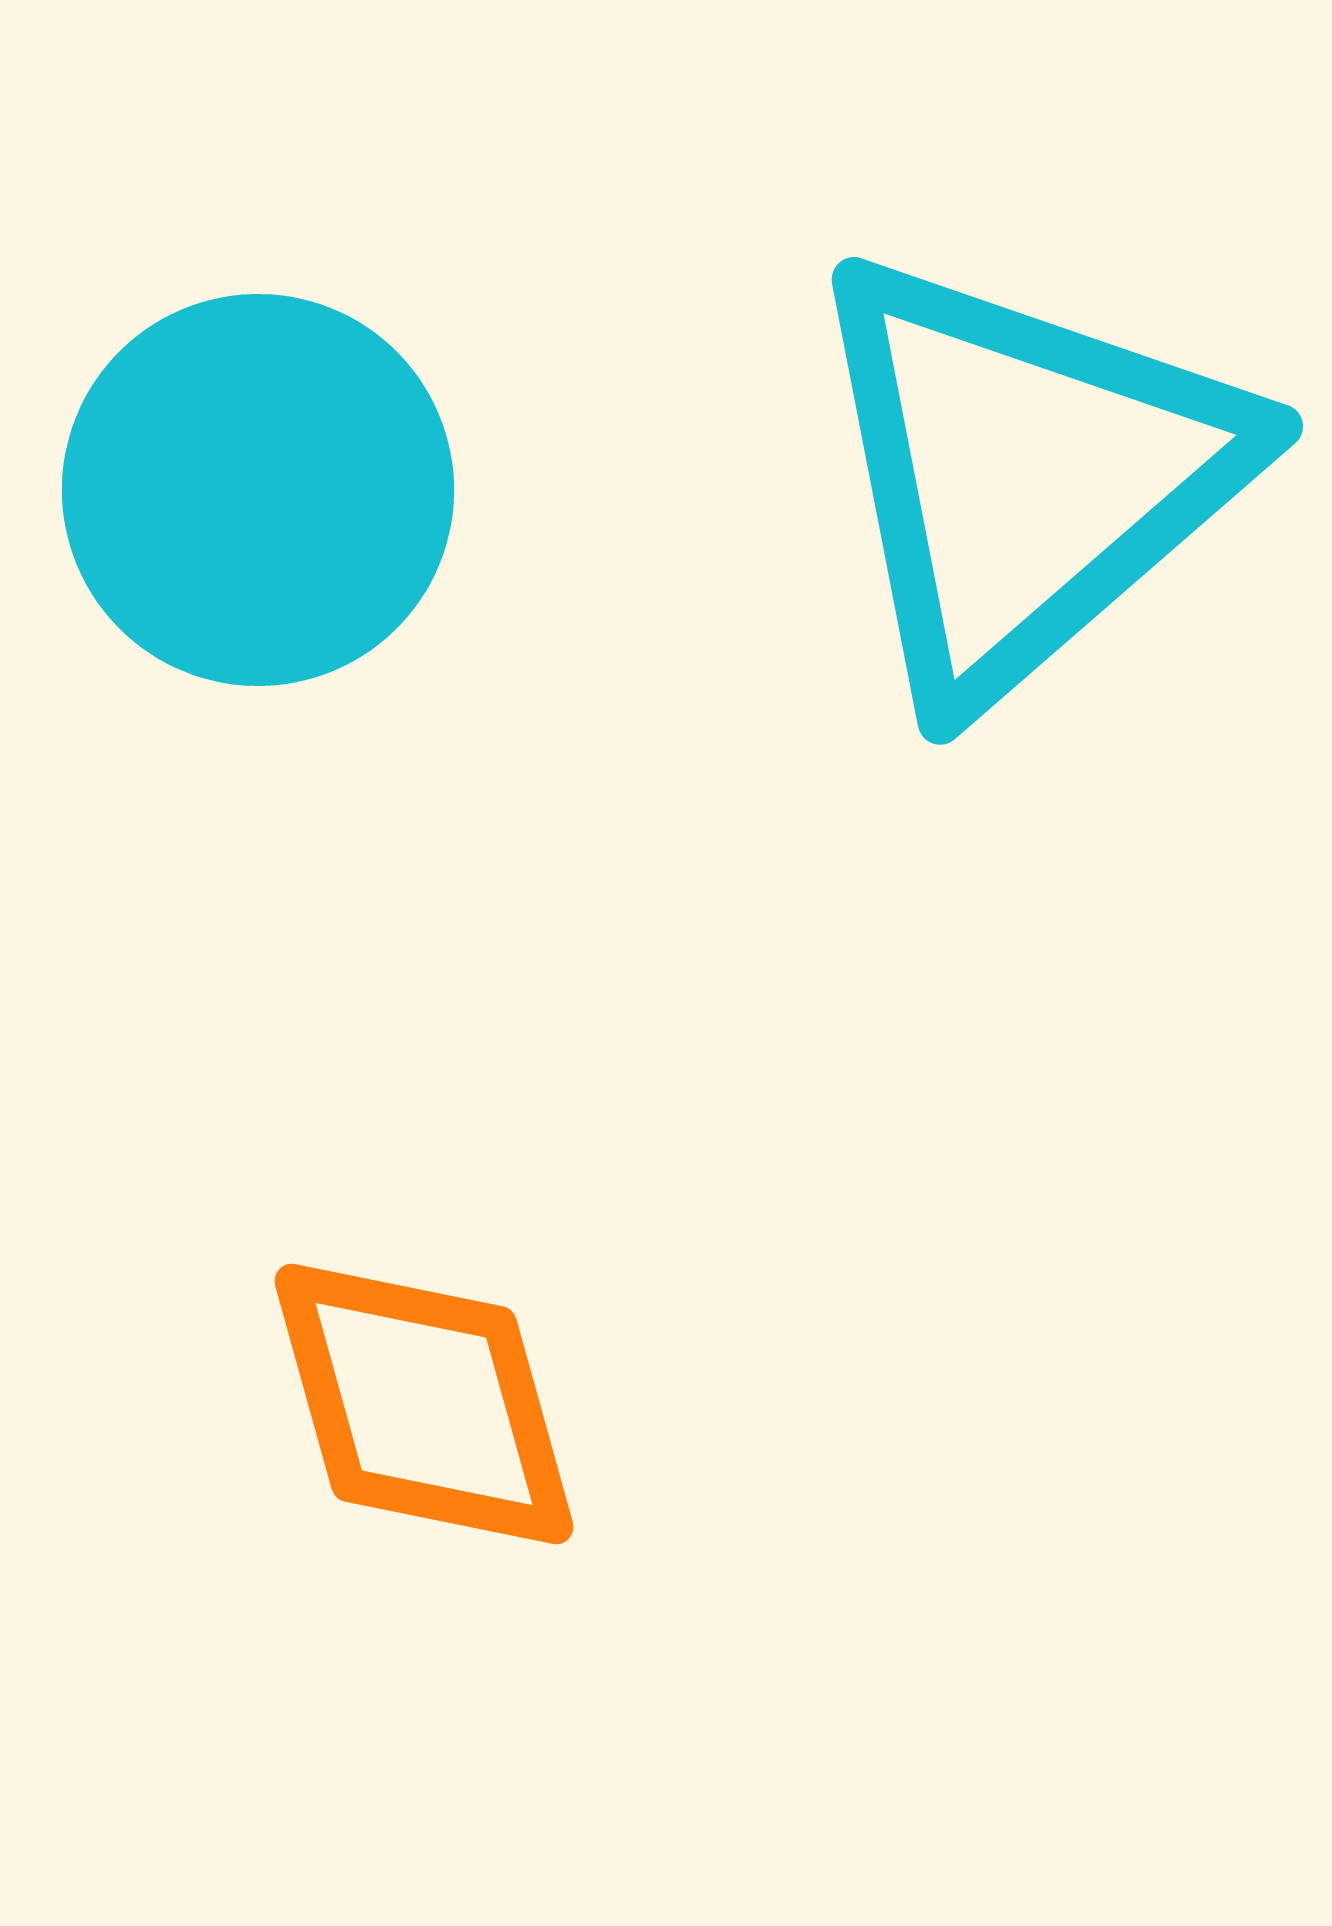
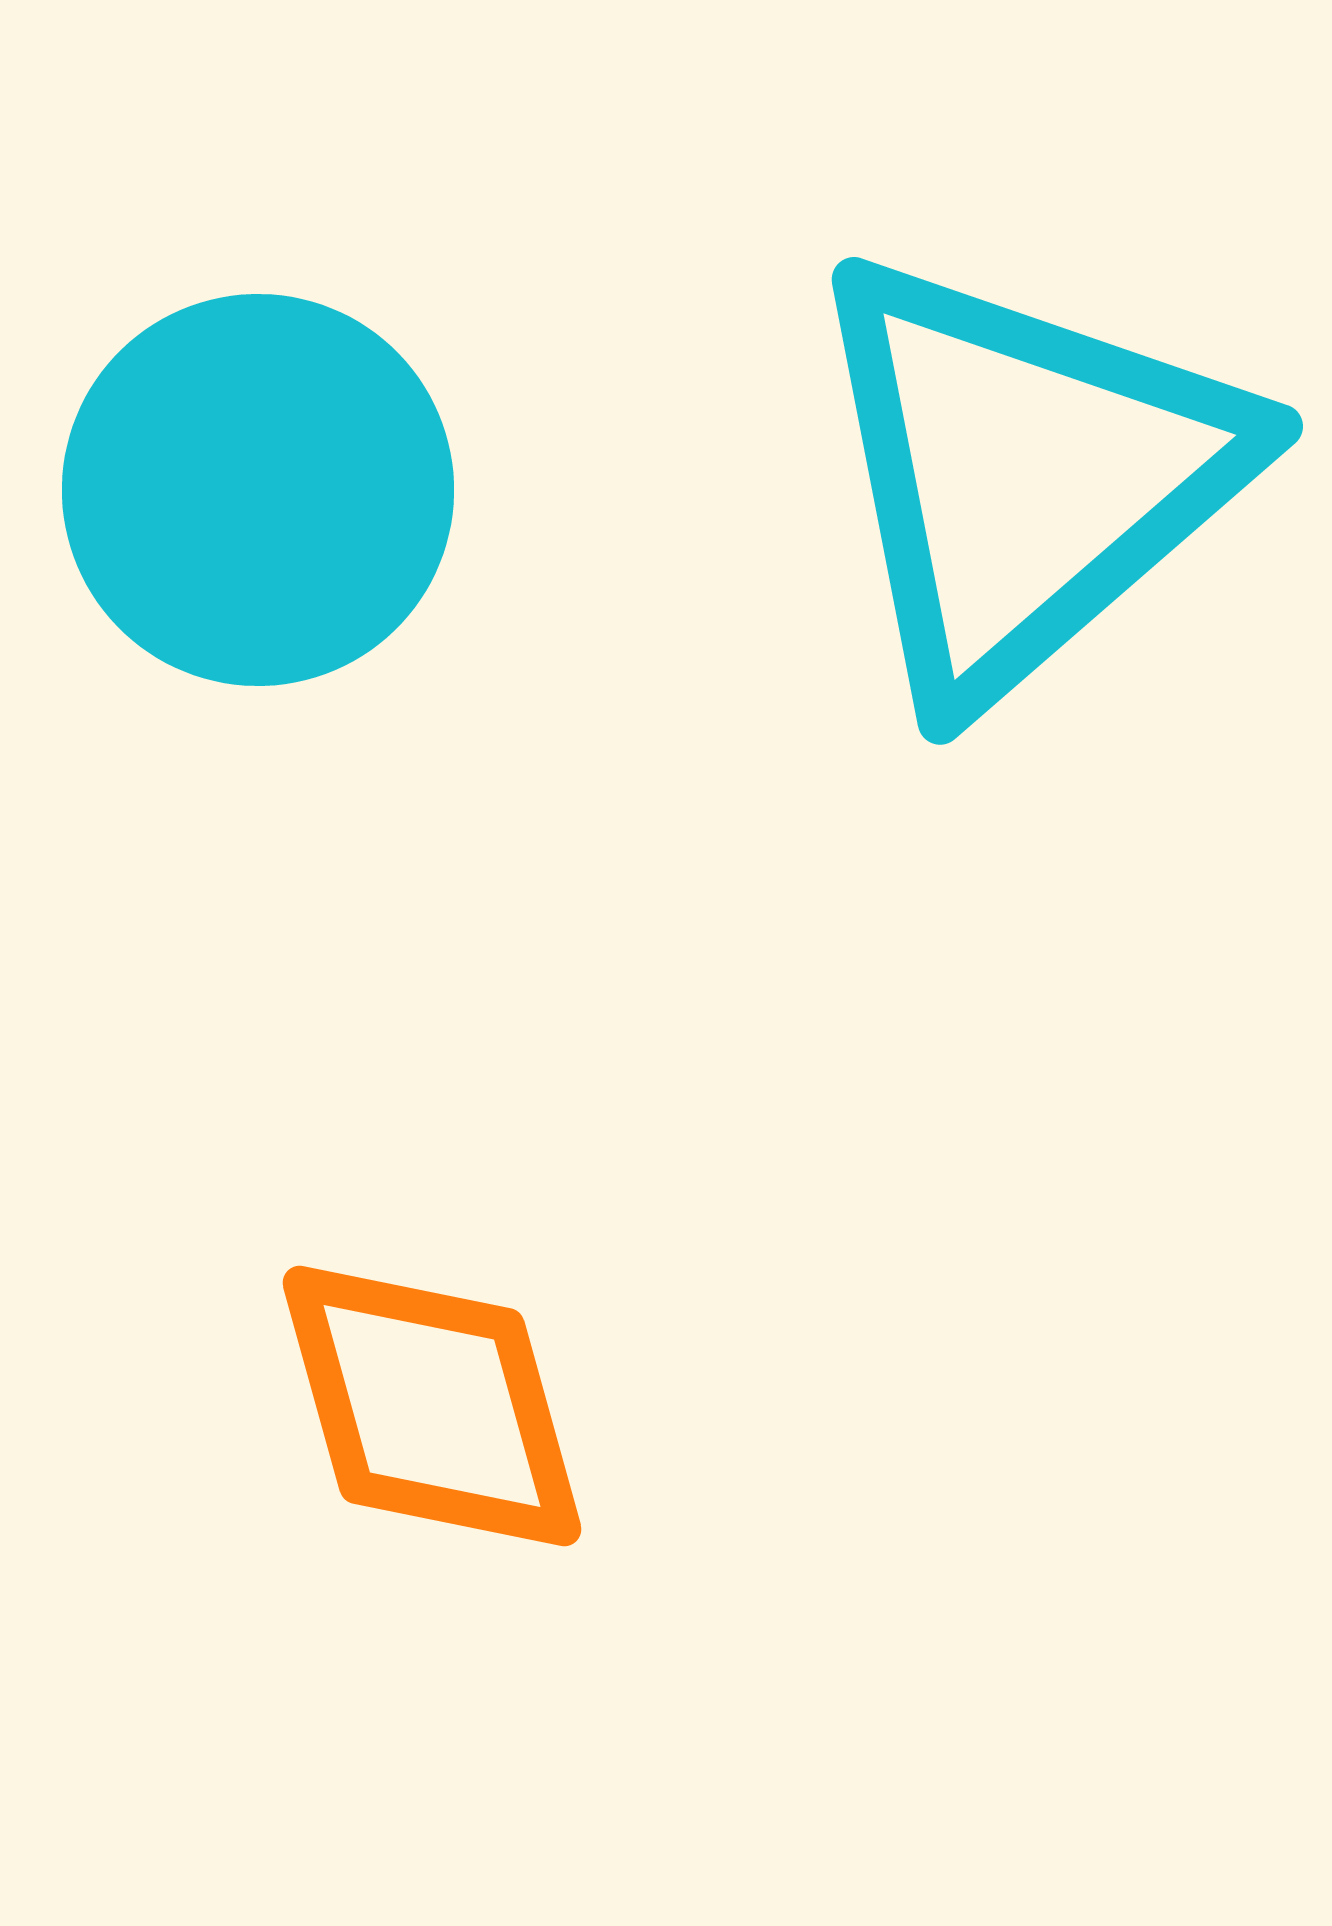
orange diamond: moved 8 px right, 2 px down
